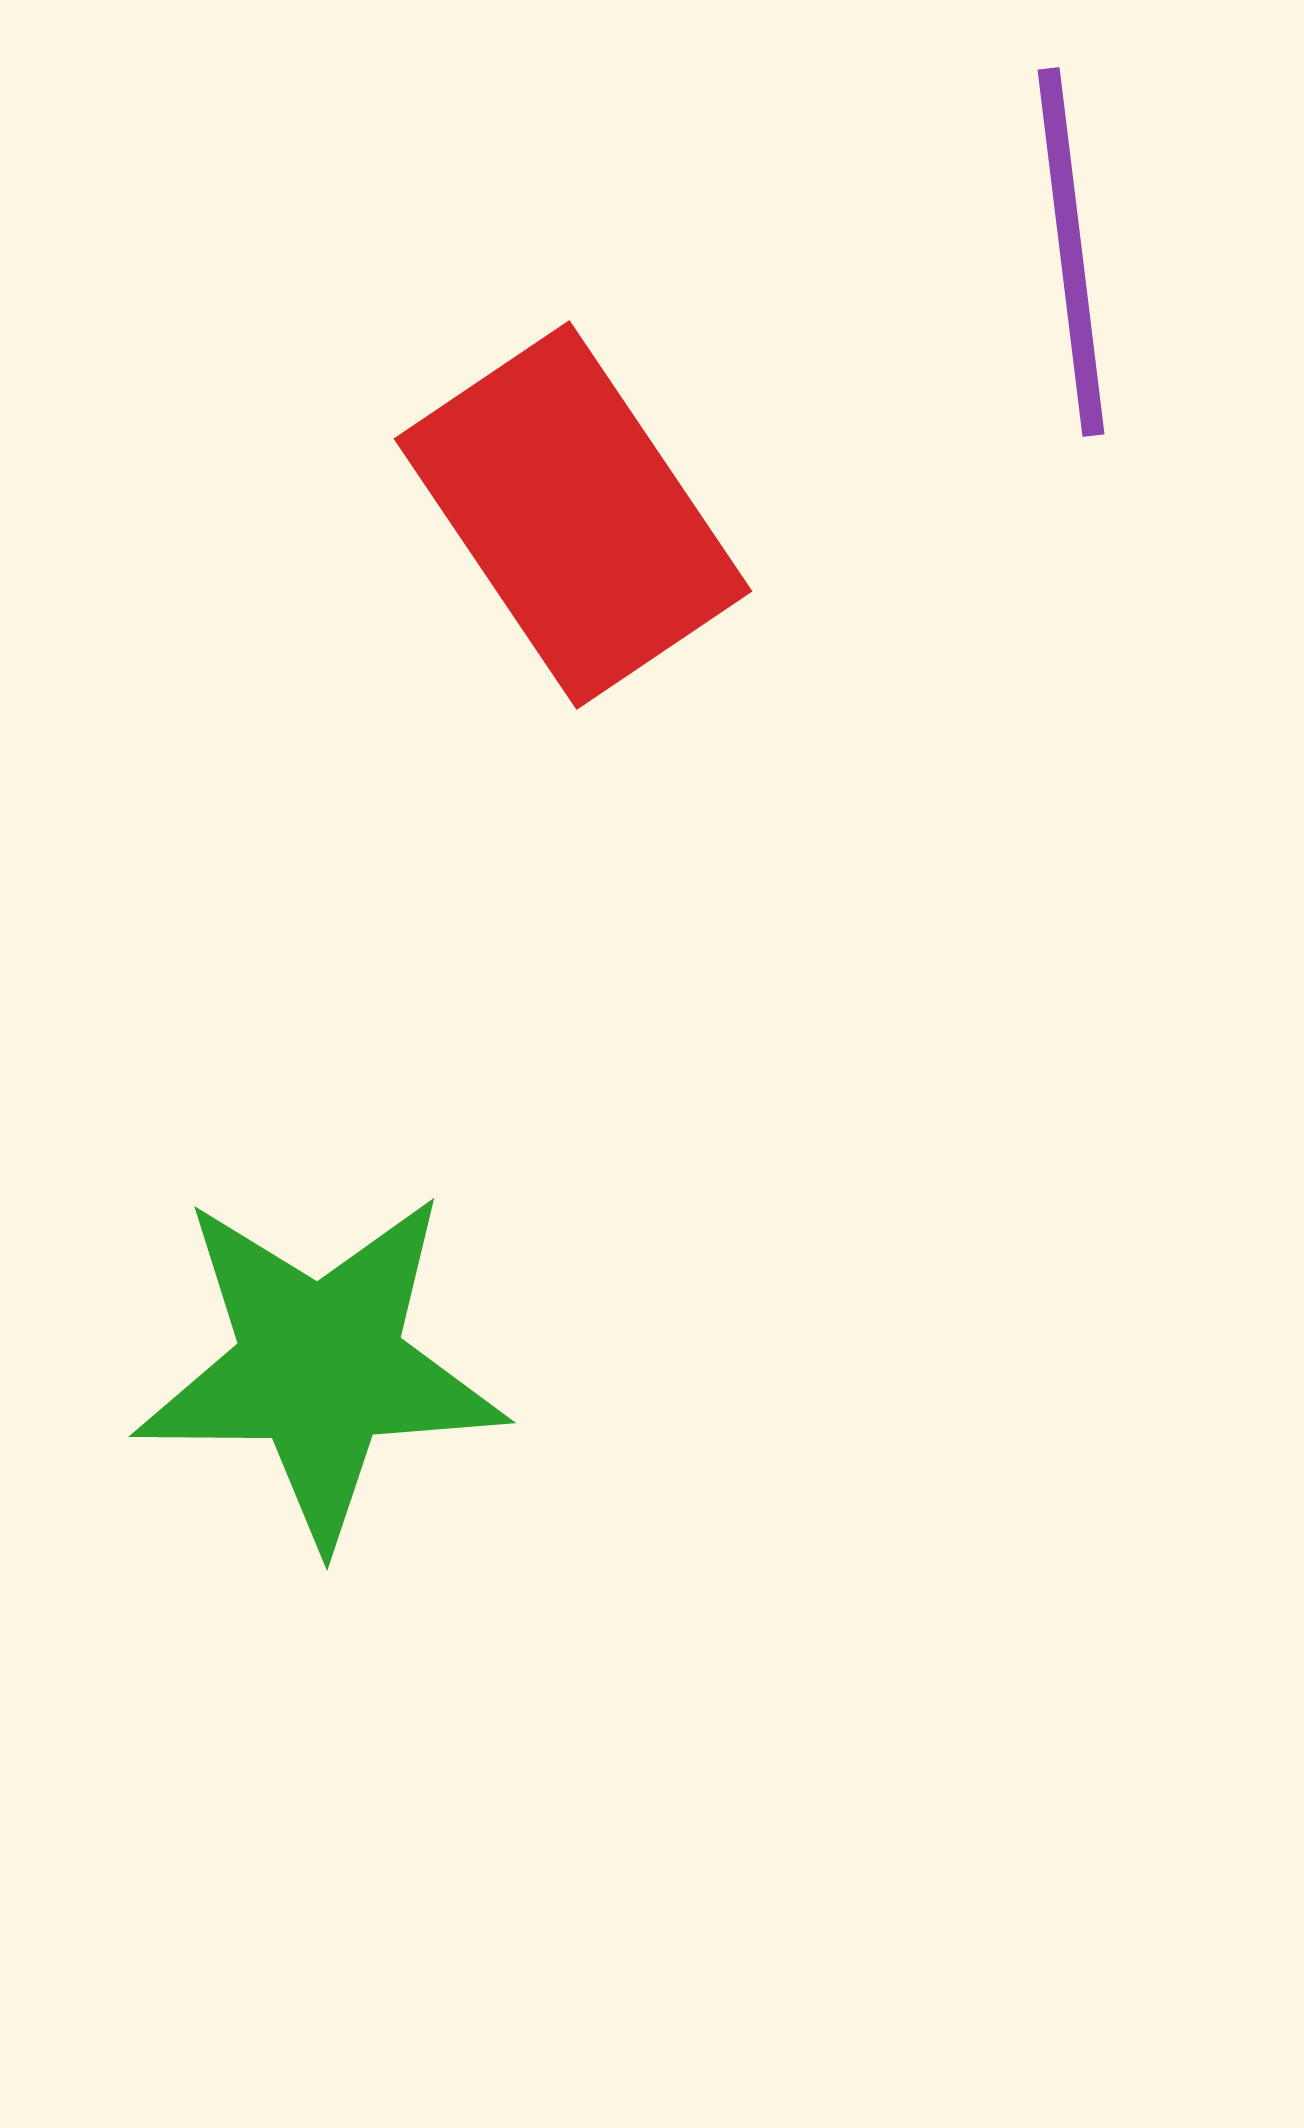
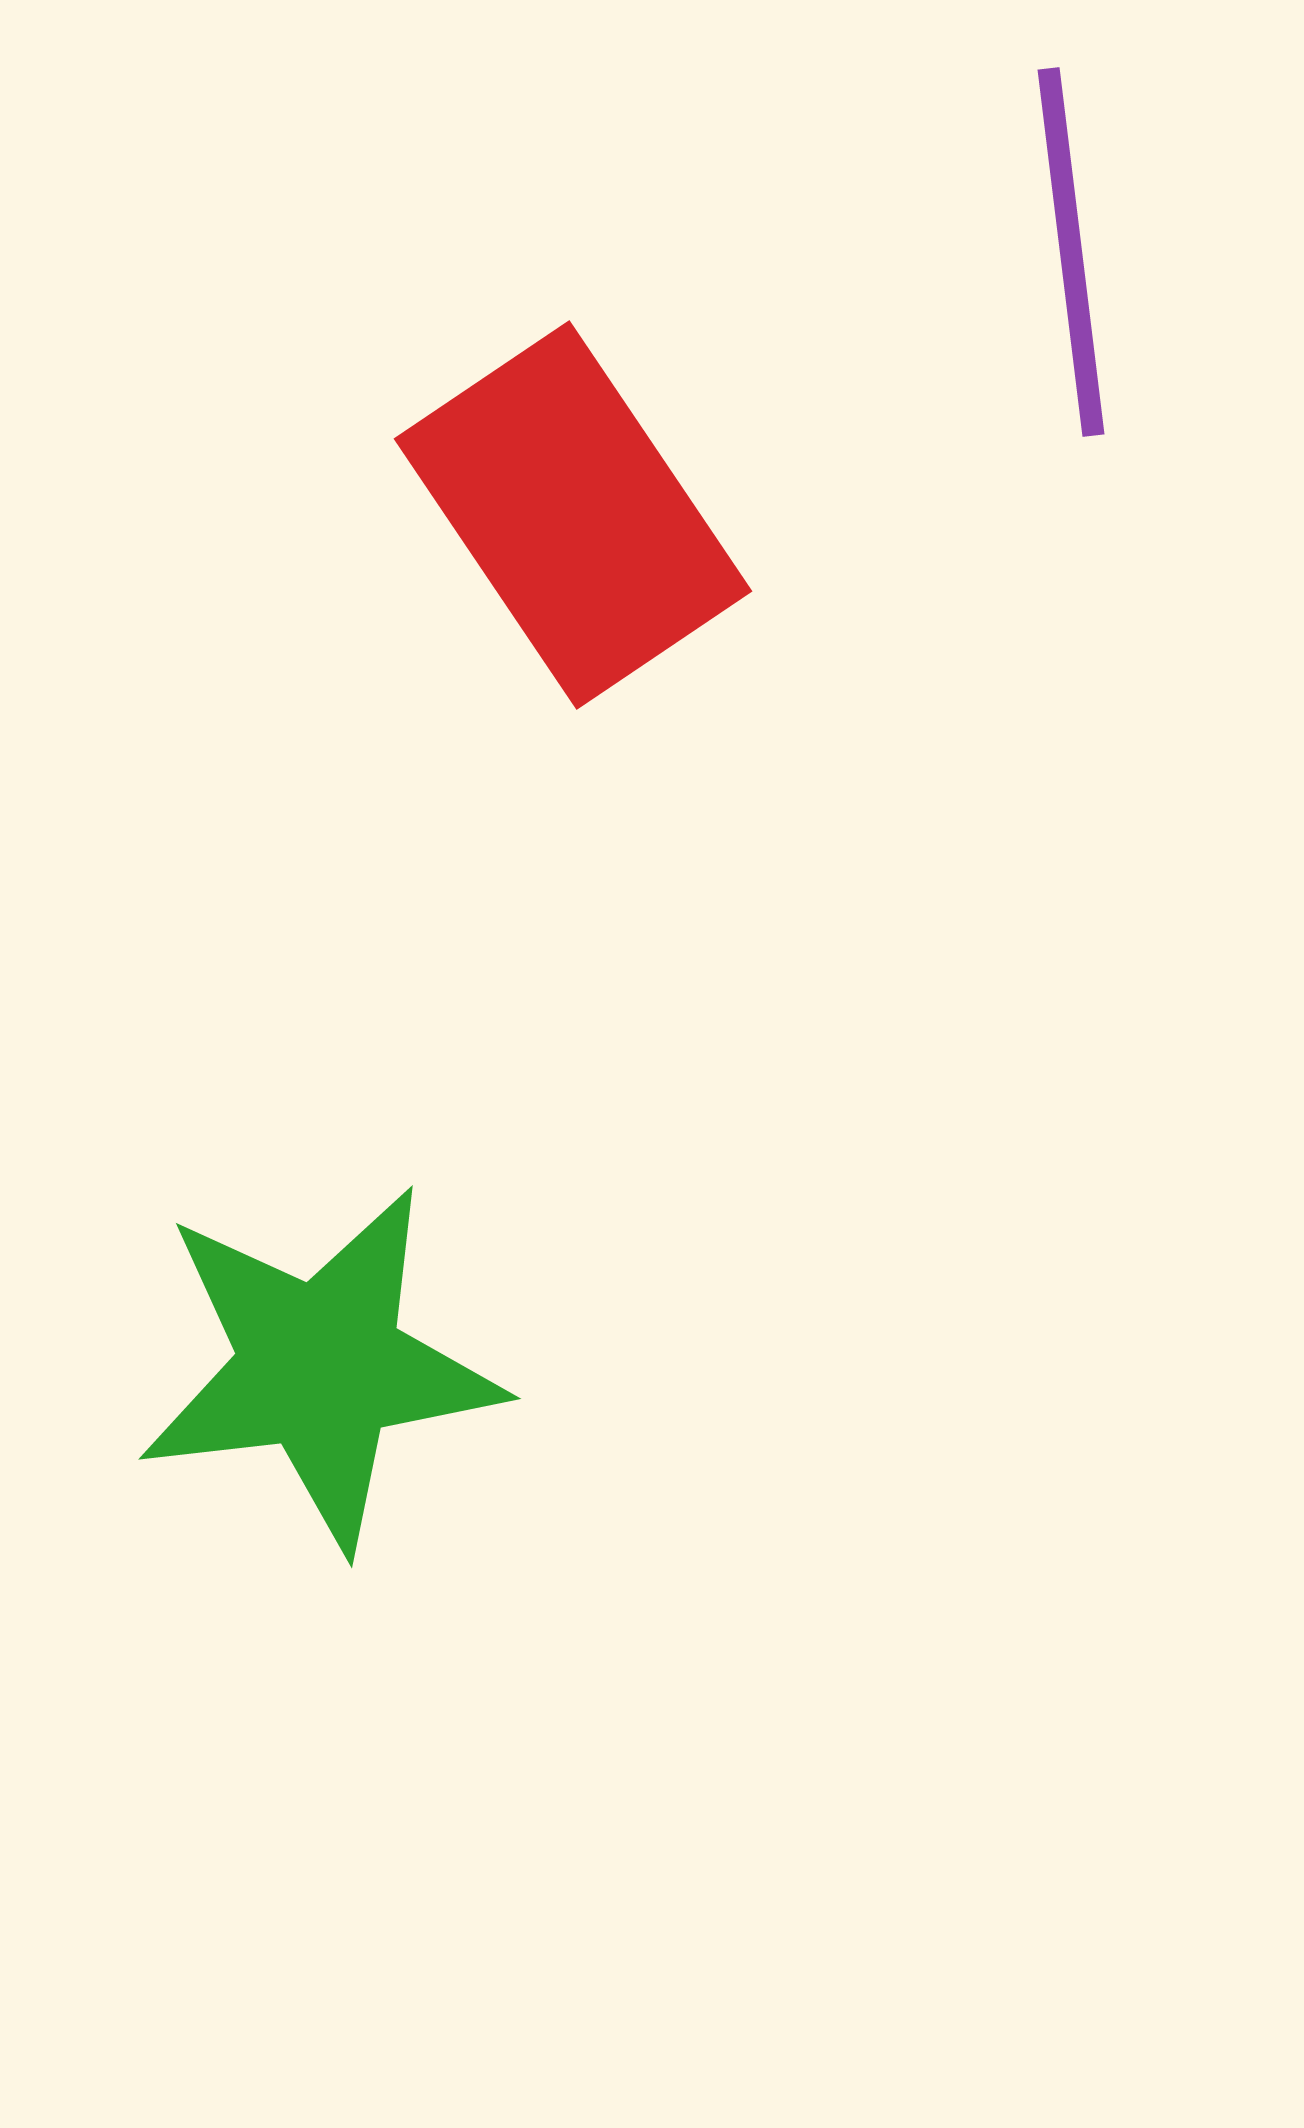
green star: rotated 7 degrees counterclockwise
